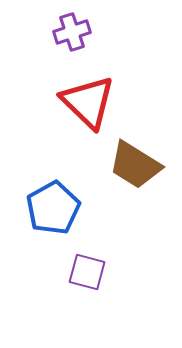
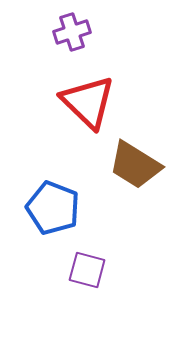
blue pentagon: rotated 22 degrees counterclockwise
purple square: moved 2 px up
